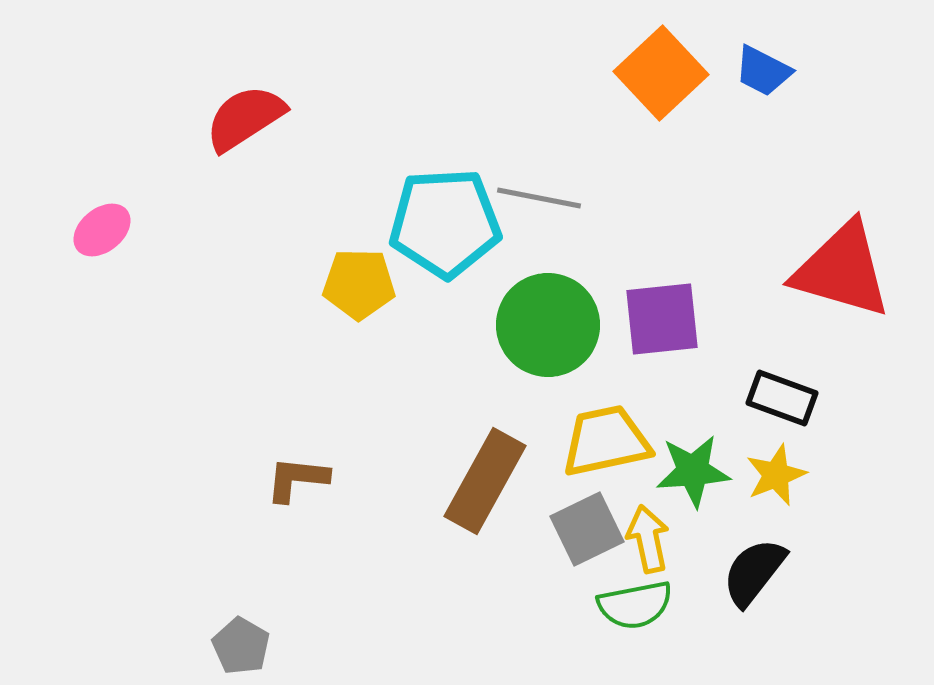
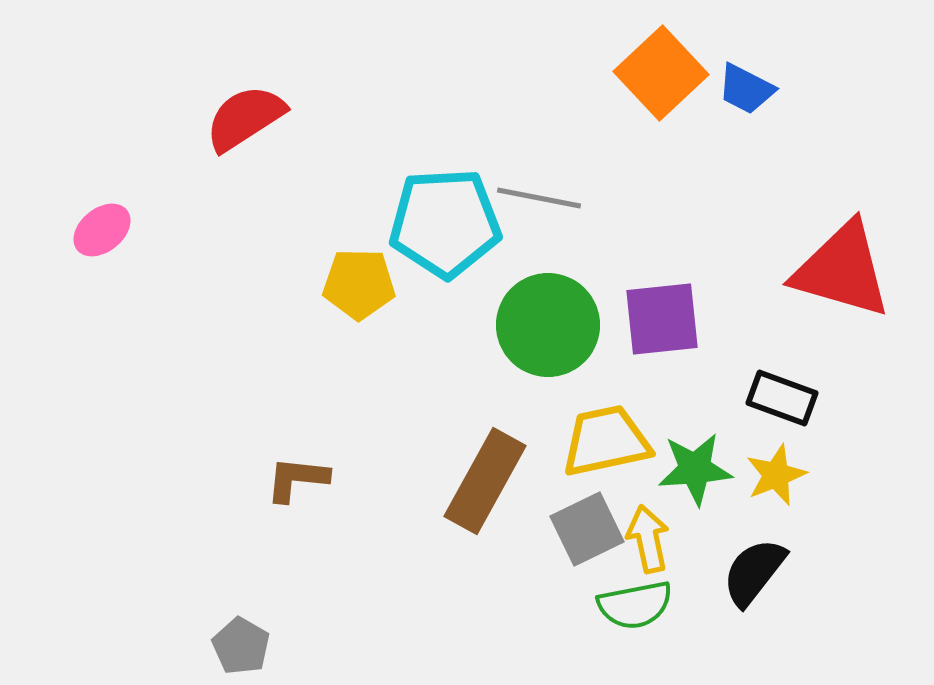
blue trapezoid: moved 17 px left, 18 px down
green star: moved 2 px right, 2 px up
